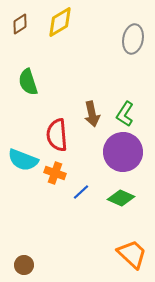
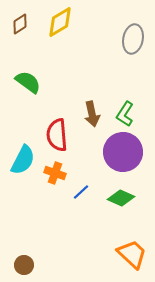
green semicircle: rotated 144 degrees clockwise
cyan semicircle: rotated 84 degrees counterclockwise
